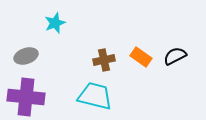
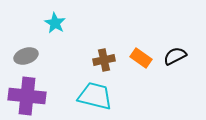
cyan star: rotated 20 degrees counterclockwise
orange rectangle: moved 1 px down
purple cross: moved 1 px right, 1 px up
